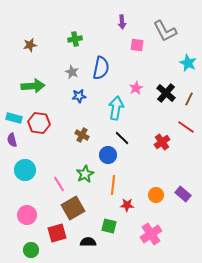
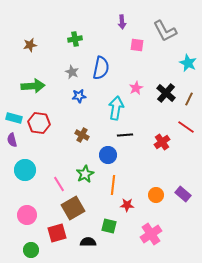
black line: moved 3 px right, 3 px up; rotated 49 degrees counterclockwise
